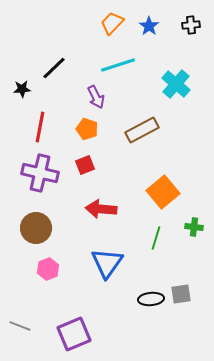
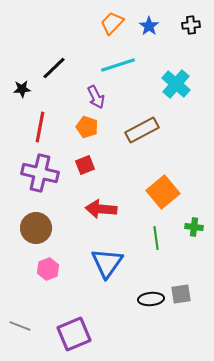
orange pentagon: moved 2 px up
green line: rotated 25 degrees counterclockwise
